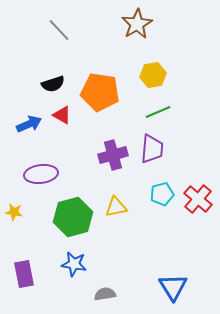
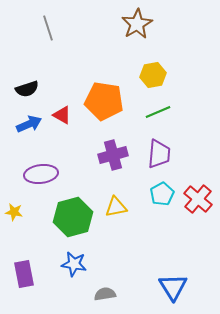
gray line: moved 11 px left, 2 px up; rotated 25 degrees clockwise
black semicircle: moved 26 px left, 5 px down
orange pentagon: moved 4 px right, 9 px down
purple trapezoid: moved 7 px right, 5 px down
cyan pentagon: rotated 15 degrees counterclockwise
